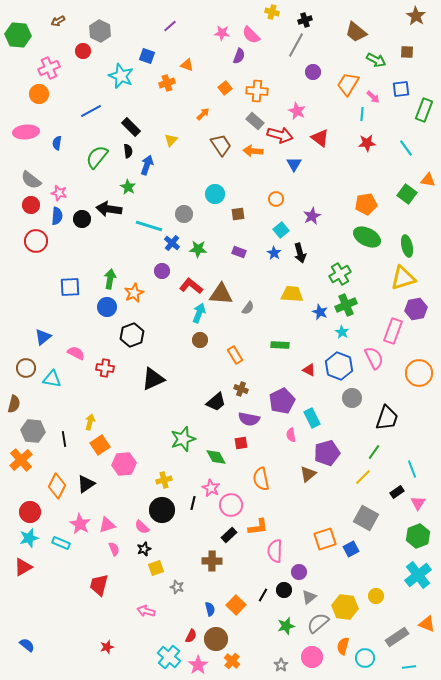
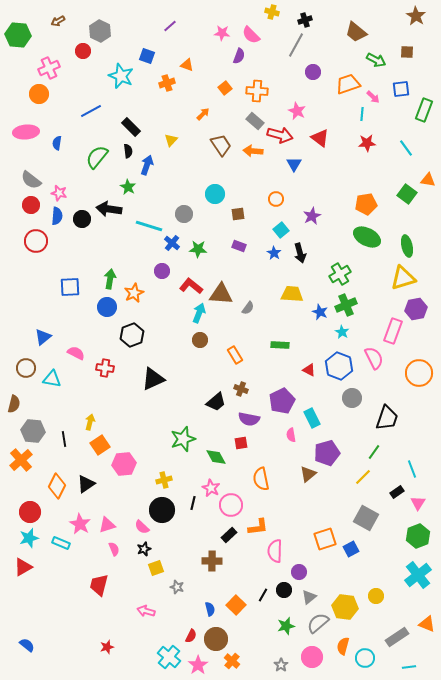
orange trapezoid at (348, 84): rotated 40 degrees clockwise
purple rectangle at (239, 252): moved 6 px up
